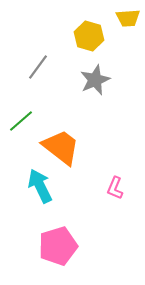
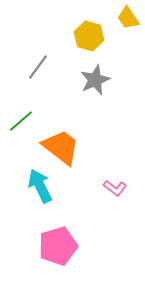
yellow trapezoid: rotated 60 degrees clockwise
pink L-shape: rotated 75 degrees counterclockwise
